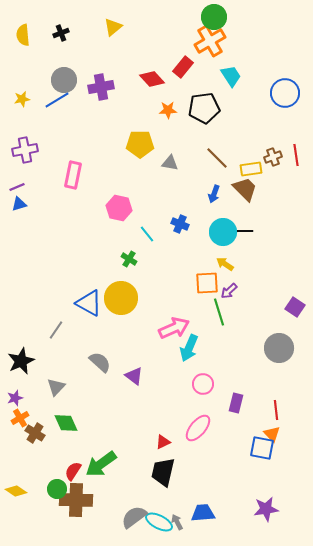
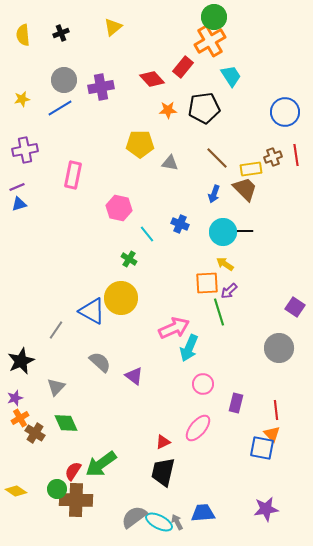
blue circle at (285, 93): moved 19 px down
blue line at (57, 100): moved 3 px right, 8 px down
blue triangle at (89, 303): moved 3 px right, 8 px down
